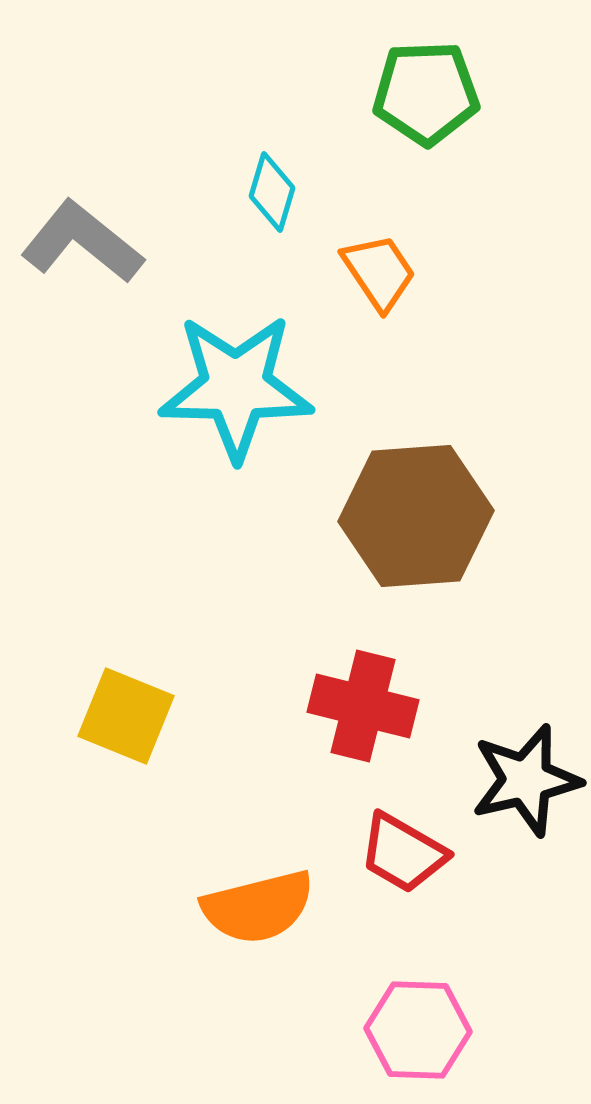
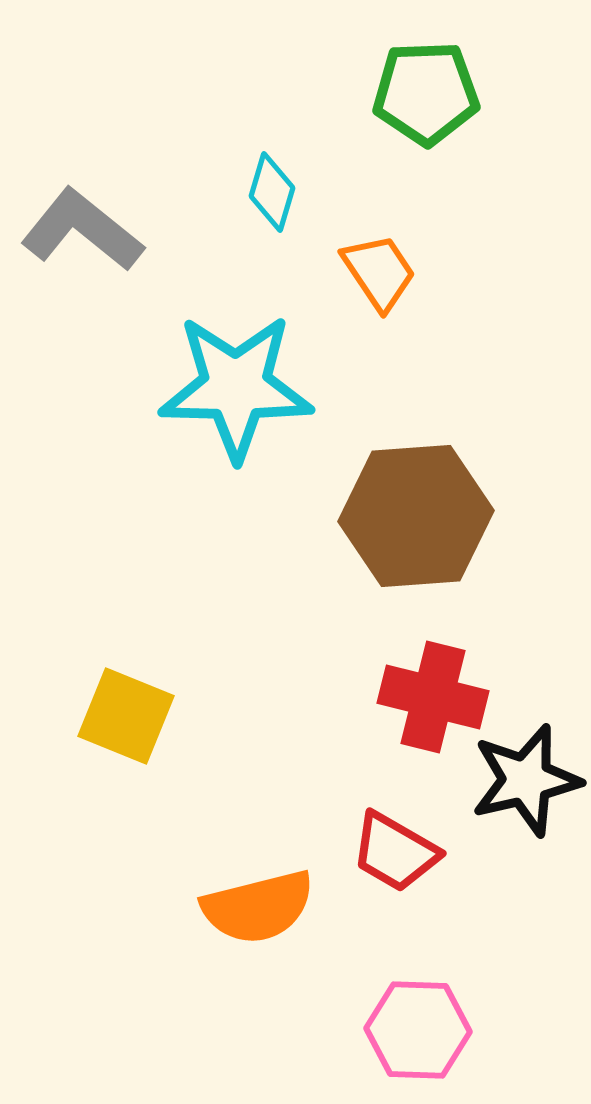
gray L-shape: moved 12 px up
red cross: moved 70 px right, 9 px up
red trapezoid: moved 8 px left, 1 px up
